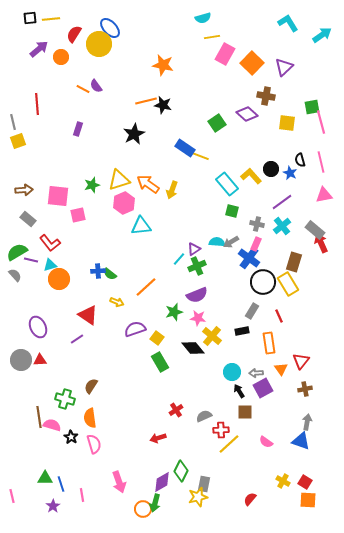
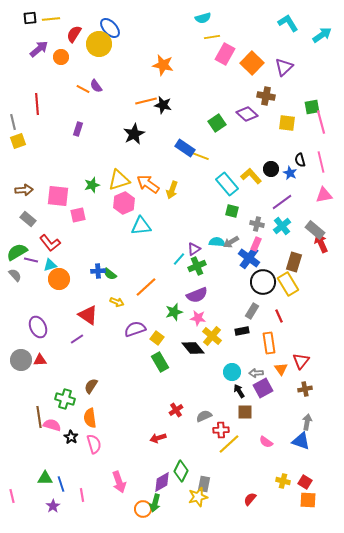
yellow cross at (283, 481): rotated 16 degrees counterclockwise
